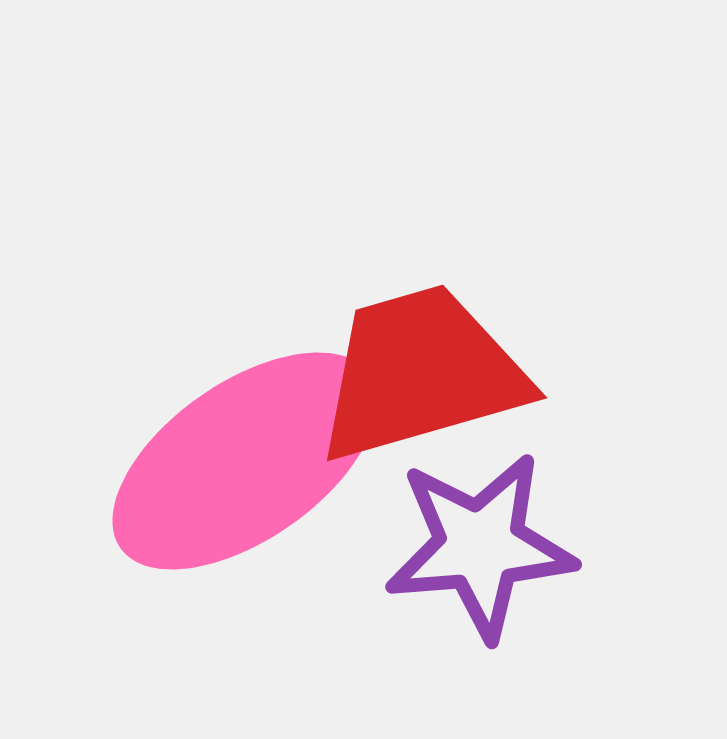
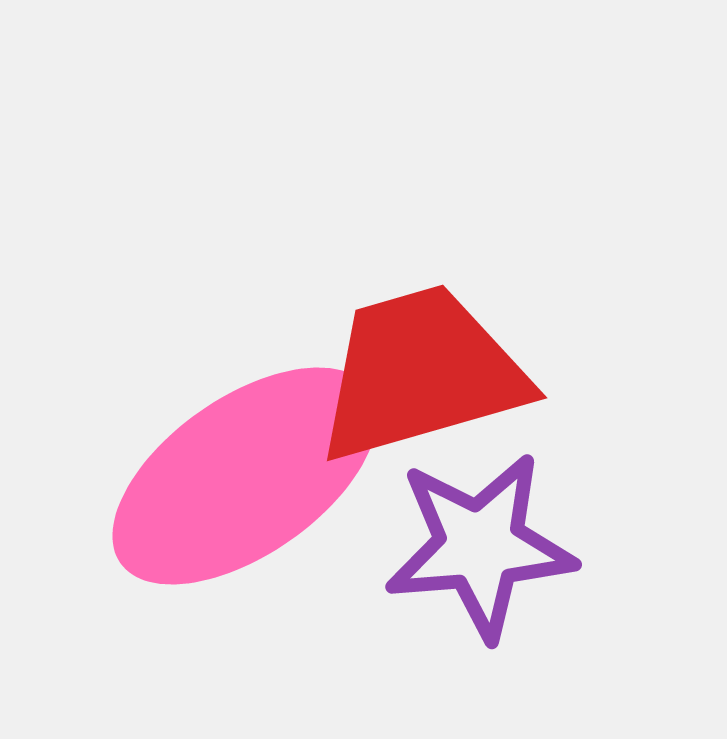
pink ellipse: moved 15 px down
